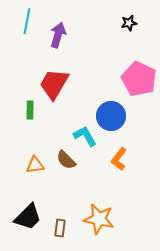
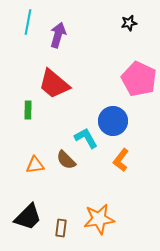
cyan line: moved 1 px right, 1 px down
red trapezoid: rotated 80 degrees counterclockwise
green rectangle: moved 2 px left
blue circle: moved 2 px right, 5 px down
cyan L-shape: moved 1 px right, 2 px down
orange L-shape: moved 2 px right, 1 px down
orange star: rotated 20 degrees counterclockwise
brown rectangle: moved 1 px right
